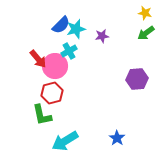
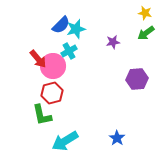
purple star: moved 11 px right, 6 px down
pink circle: moved 2 px left
